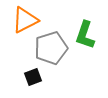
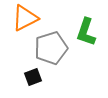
orange triangle: moved 2 px up
green L-shape: moved 1 px right, 3 px up
